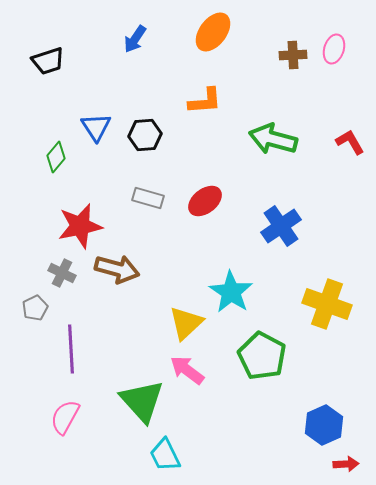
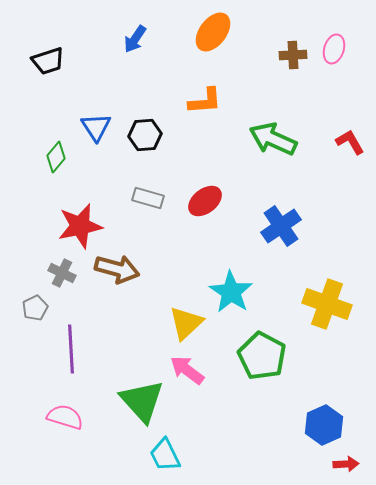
green arrow: rotated 9 degrees clockwise
pink semicircle: rotated 78 degrees clockwise
